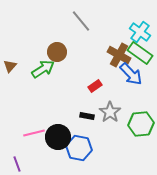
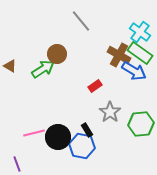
brown circle: moved 2 px down
brown triangle: rotated 40 degrees counterclockwise
blue arrow: moved 3 px right, 3 px up; rotated 15 degrees counterclockwise
black rectangle: moved 14 px down; rotated 48 degrees clockwise
blue hexagon: moved 3 px right, 2 px up
